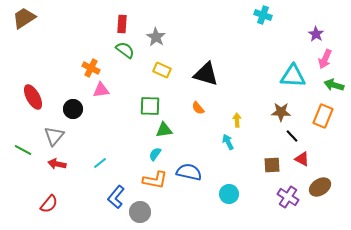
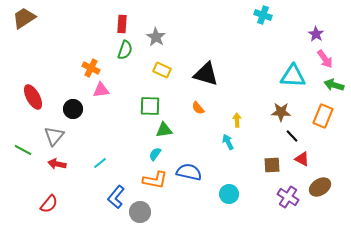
green semicircle: rotated 72 degrees clockwise
pink arrow: rotated 60 degrees counterclockwise
